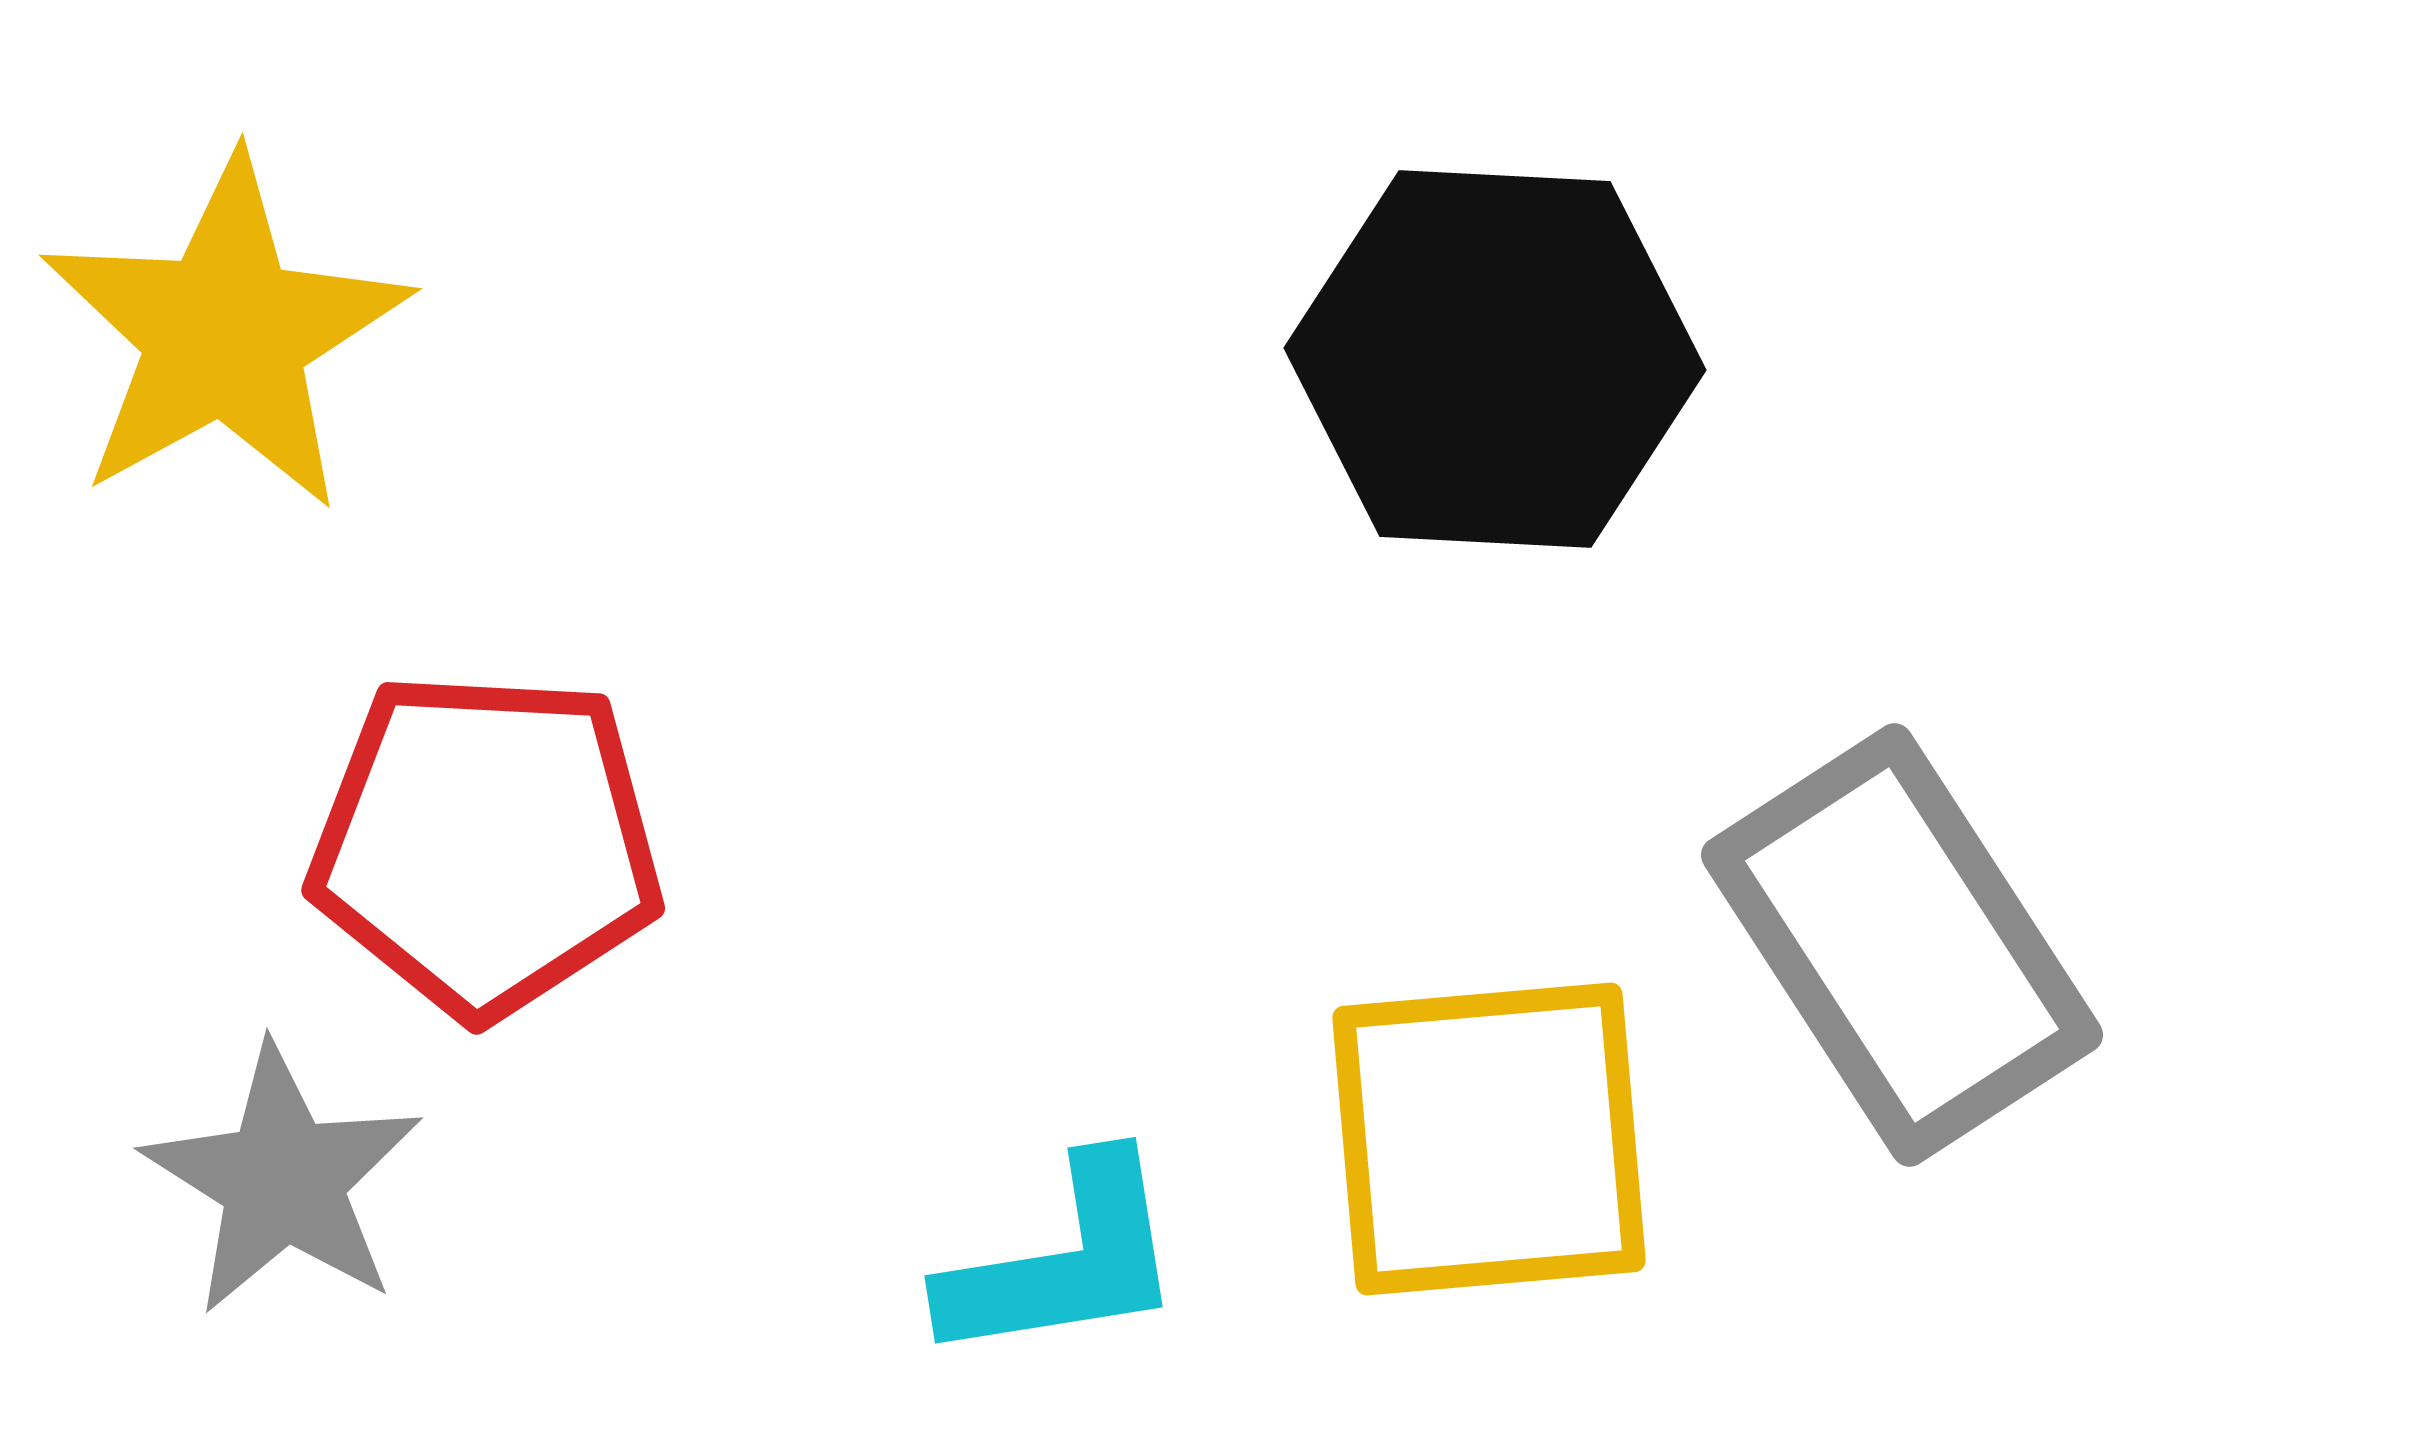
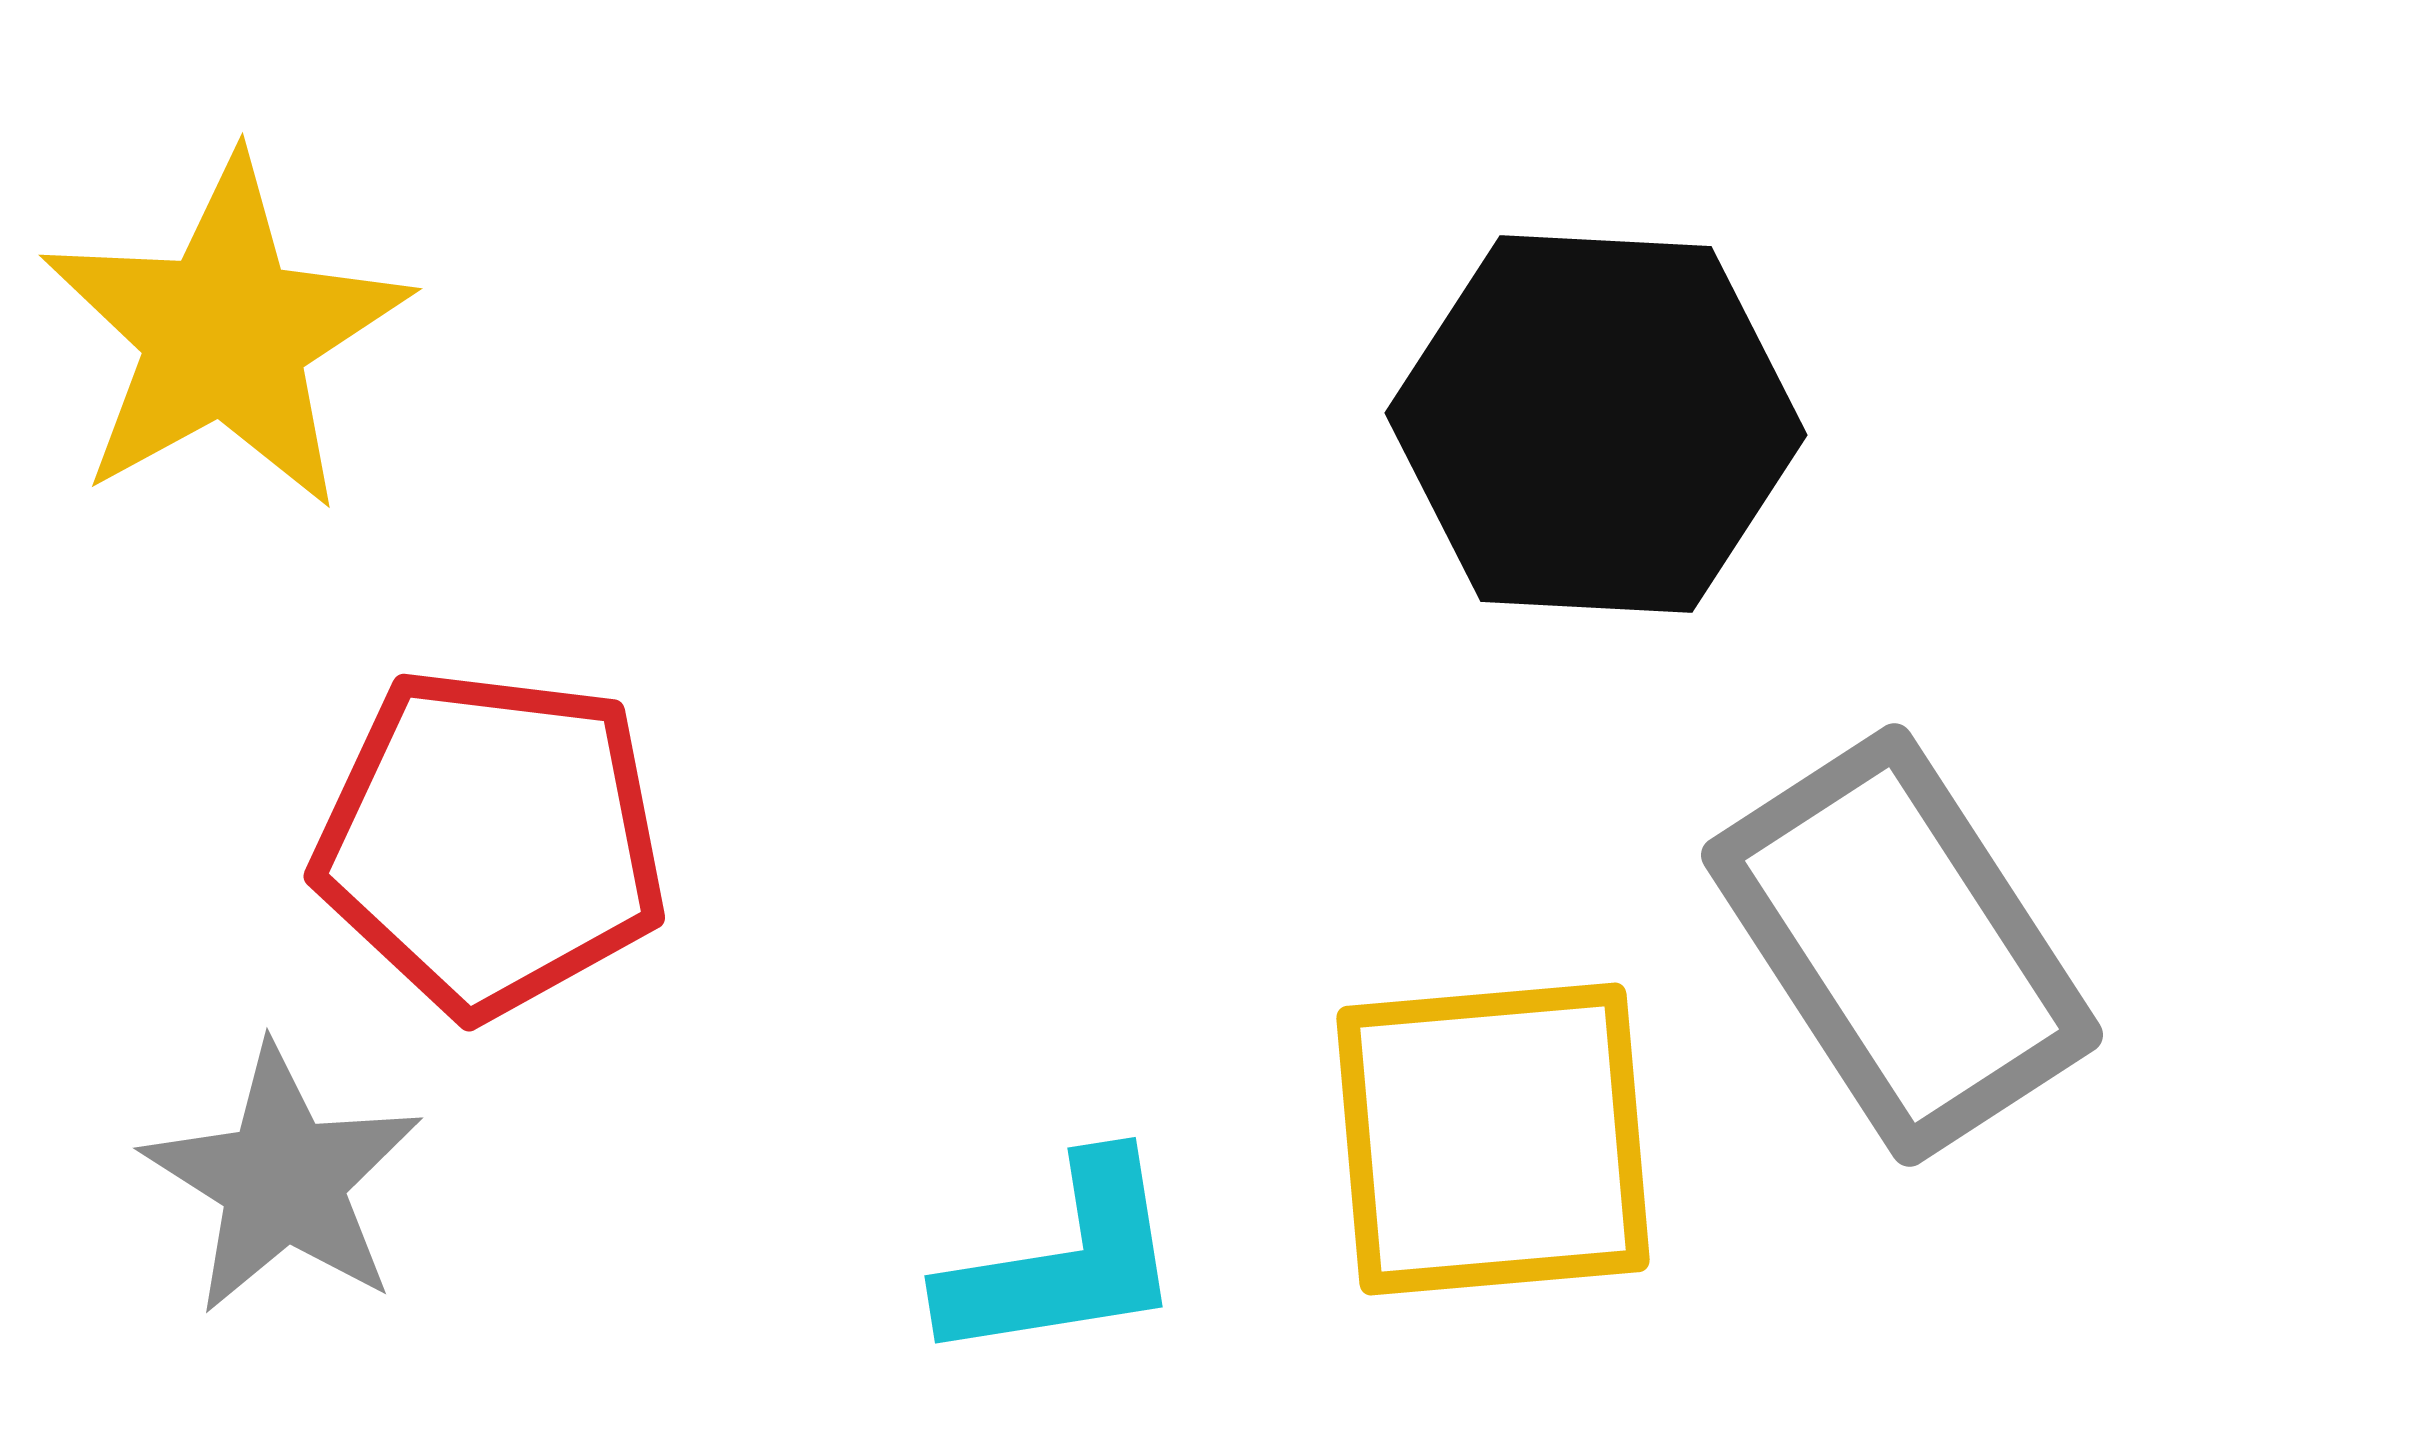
black hexagon: moved 101 px right, 65 px down
red pentagon: moved 5 px right, 2 px up; rotated 4 degrees clockwise
yellow square: moved 4 px right
